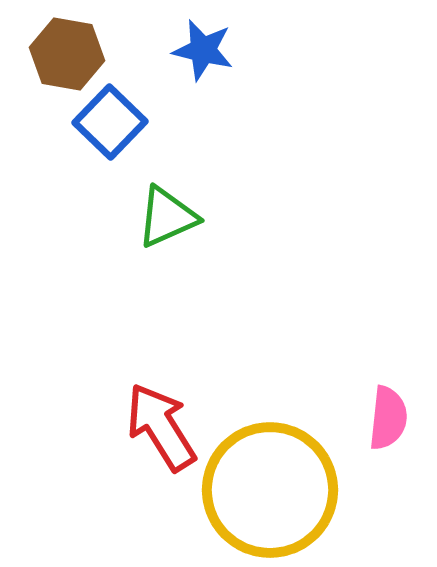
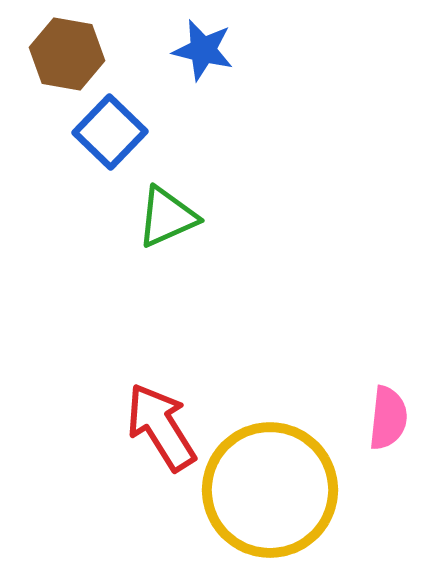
blue square: moved 10 px down
